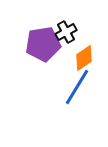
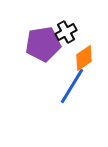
blue line: moved 5 px left, 1 px up
